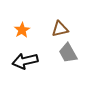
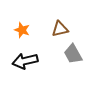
orange star: rotated 21 degrees counterclockwise
gray trapezoid: moved 5 px right, 1 px down
